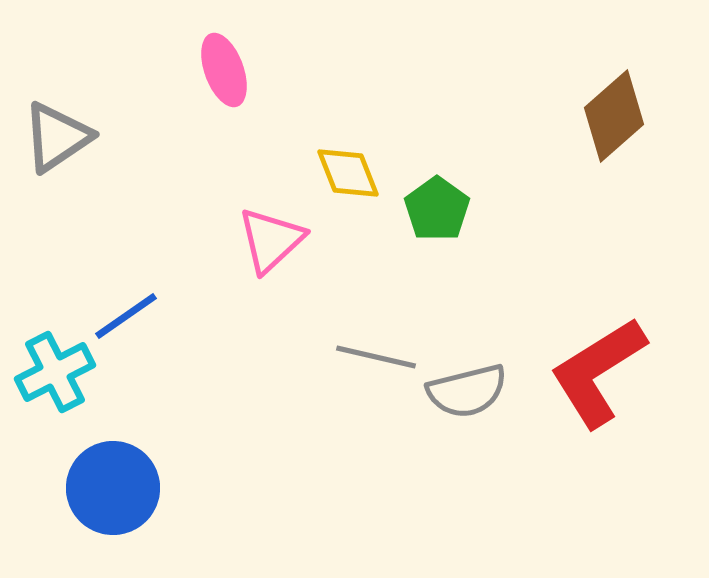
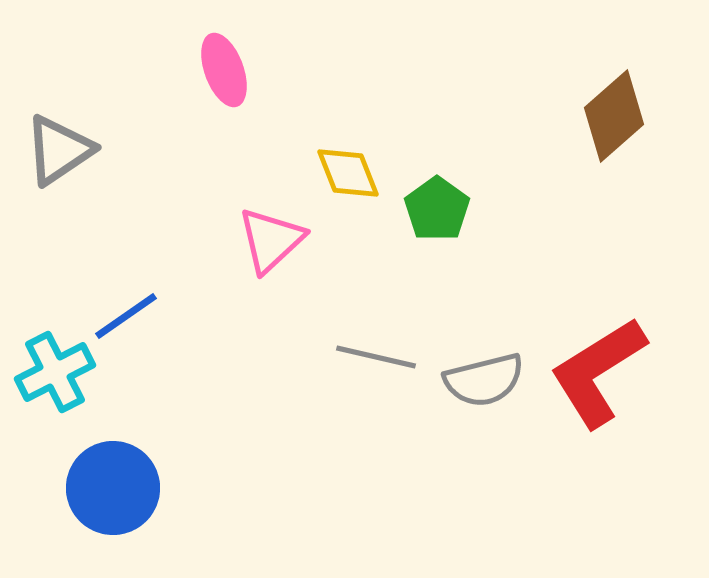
gray triangle: moved 2 px right, 13 px down
gray semicircle: moved 17 px right, 11 px up
